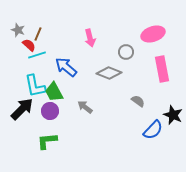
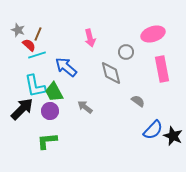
gray diamond: moved 2 px right; rotated 55 degrees clockwise
black star: moved 21 px down
